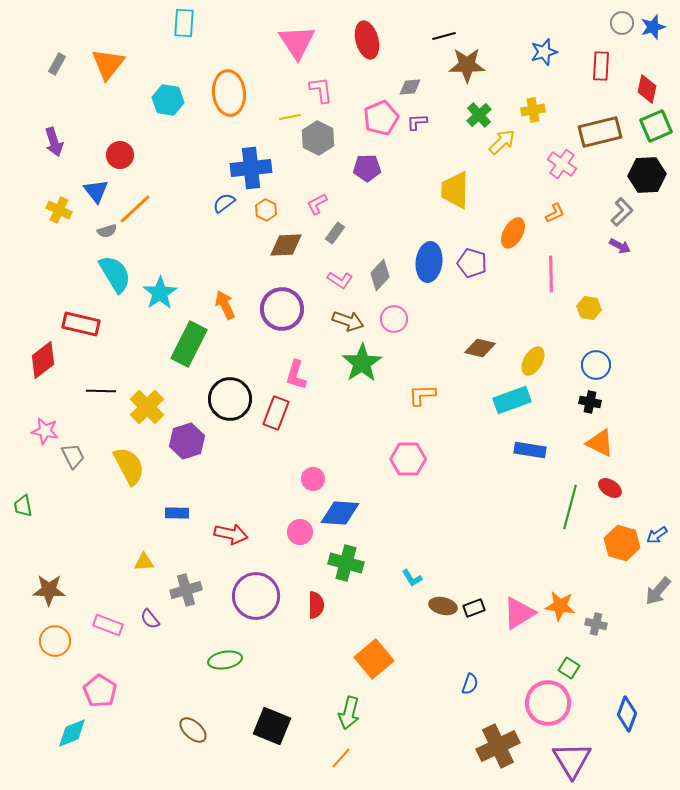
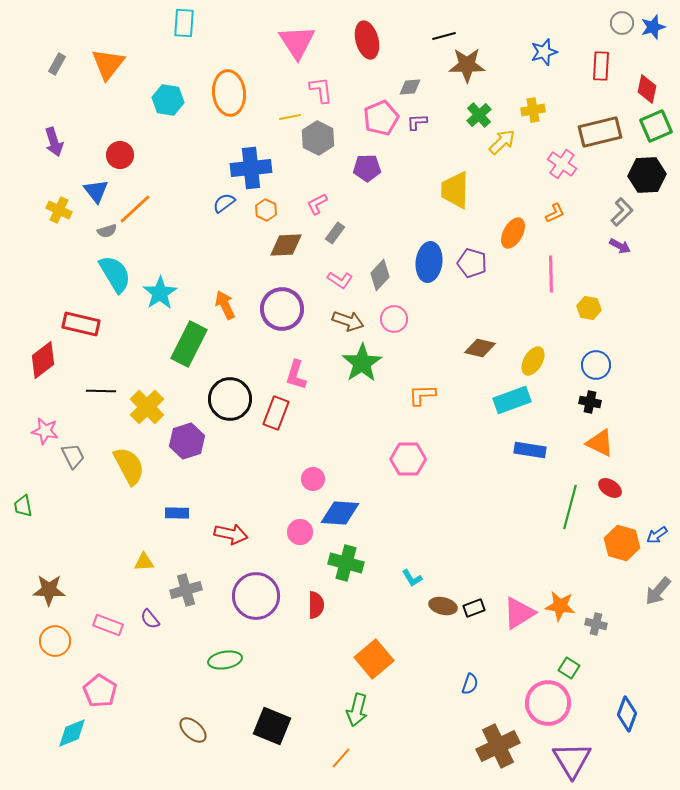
green arrow at (349, 713): moved 8 px right, 3 px up
